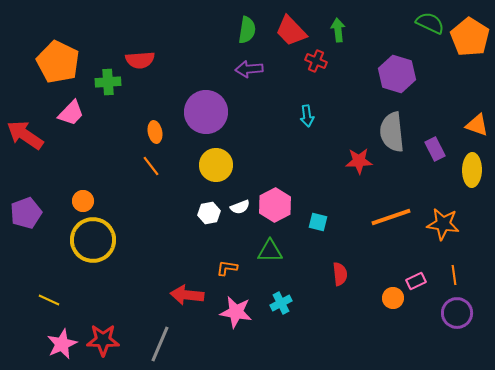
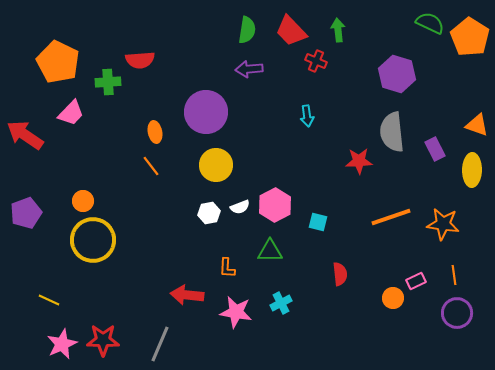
orange L-shape at (227, 268): rotated 95 degrees counterclockwise
